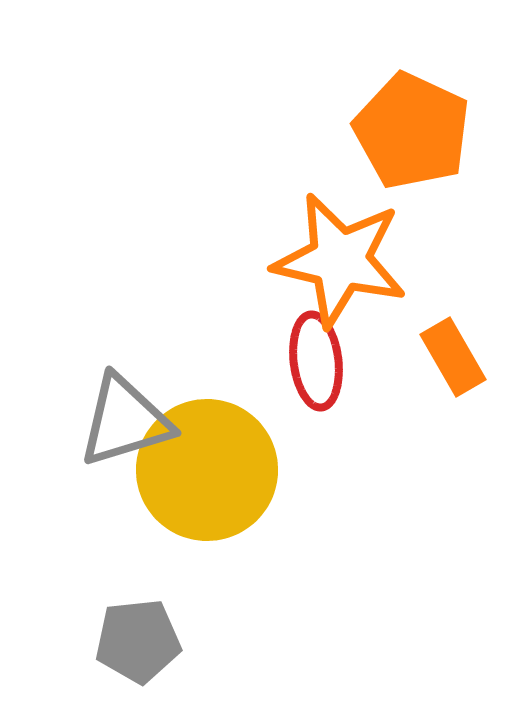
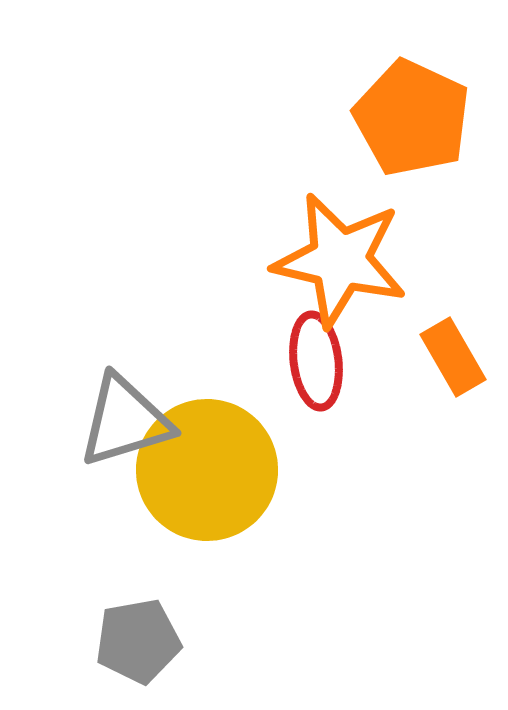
orange pentagon: moved 13 px up
gray pentagon: rotated 4 degrees counterclockwise
